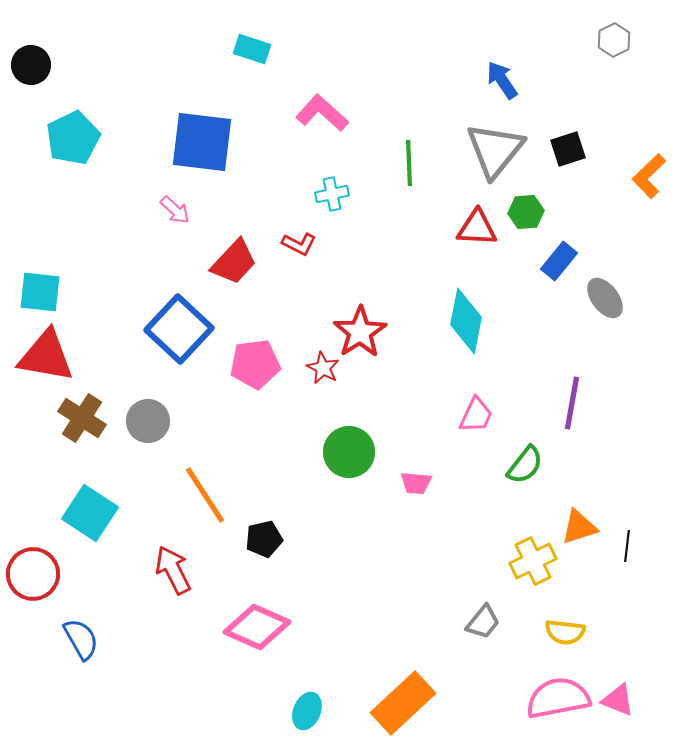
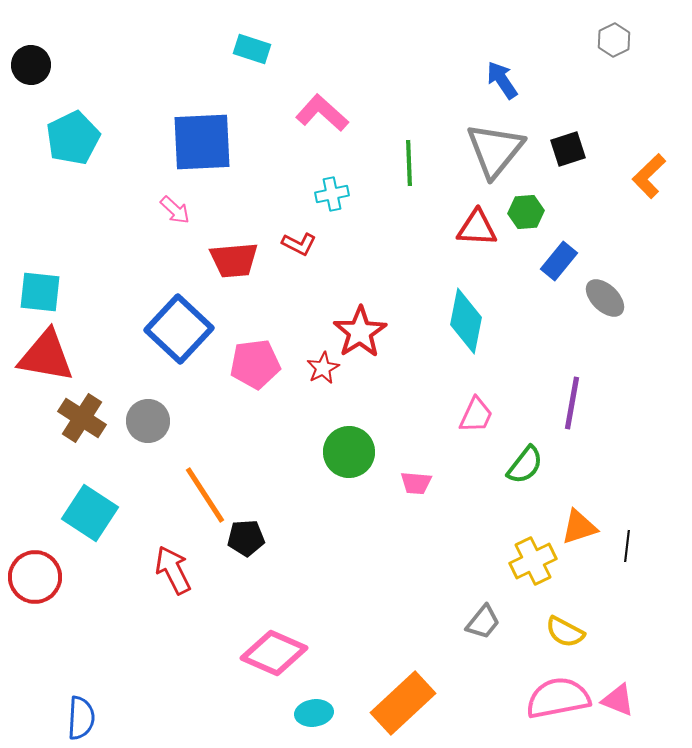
blue square at (202, 142): rotated 10 degrees counterclockwise
red trapezoid at (234, 262): moved 2 px up; rotated 42 degrees clockwise
gray ellipse at (605, 298): rotated 9 degrees counterclockwise
red star at (323, 368): rotated 16 degrees clockwise
black pentagon at (264, 539): moved 18 px left, 1 px up; rotated 9 degrees clockwise
red circle at (33, 574): moved 2 px right, 3 px down
pink diamond at (257, 627): moved 17 px right, 26 px down
yellow semicircle at (565, 632): rotated 21 degrees clockwise
blue semicircle at (81, 639): moved 79 px down; rotated 33 degrees clockwise
cyan ellipse at (307, 711): moved 7 px right, 2 px down; rotated 60 degrees clockwise
